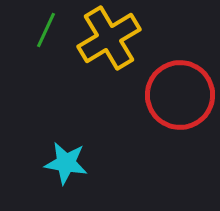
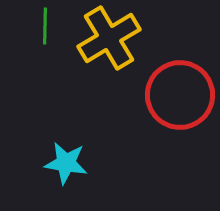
green line: moved 1 px left, 4 px up; rotated 24 degrees counterclockwise
